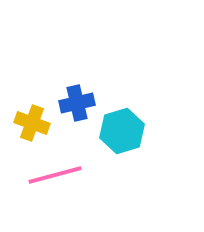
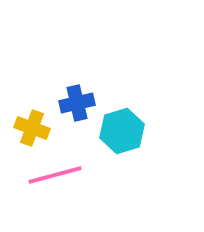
yellow cross: moved 5 px down
